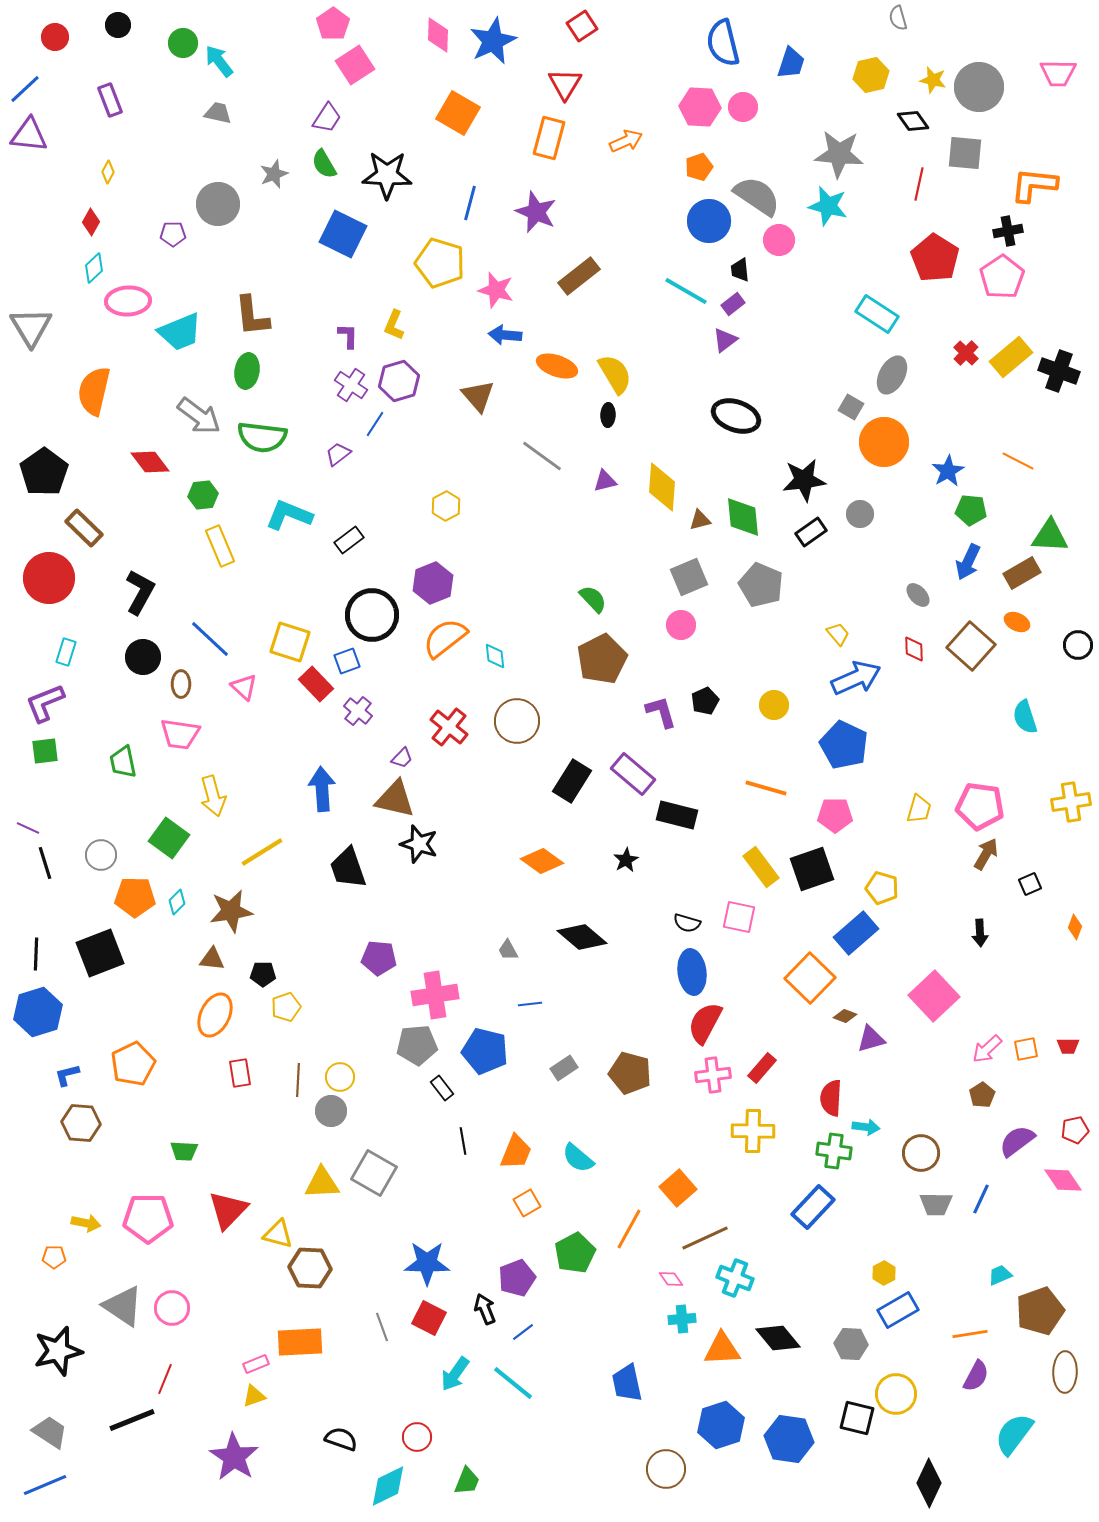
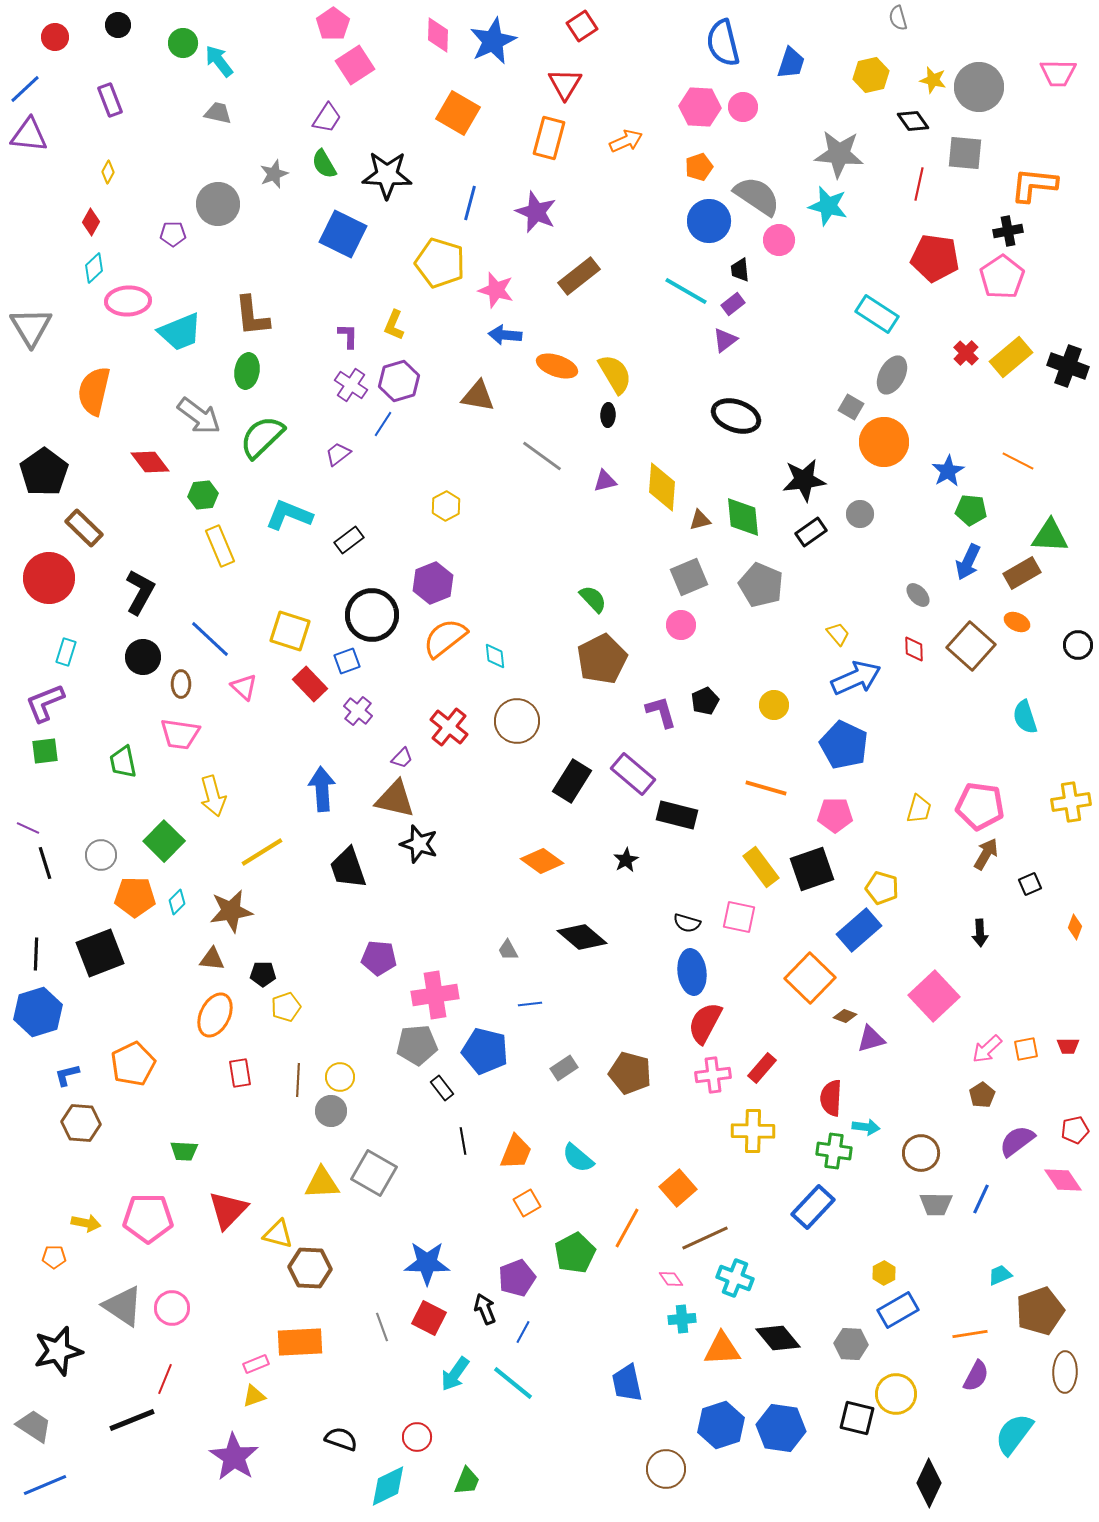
red pentagon at (935, 258): rotated 24 degrees counterclockwise
black cross at (1059, 371): moved 9 px right, 5 px up
brown triangle at (478, 396): rotated 39 degrees counterclockwise
blue line at (375, 424): moved 8 px right
green semicircle at (262, 437): rotated 129 degrees clockwise
yellow square at (290, 642): moved 11 px up
red rectangle at (316, 684): moved 6 px left
green square at (169, 838): moved 5 px left, 3 px down; rotated 9 degrees clockwise
blue rectangle at (856, 933): moved 3 px right, 3 px up
orange line at (629, 1229): moved 2 px left, 1 px up
blue line at (523, 1332): rotated 25 degrees counterclockwise
gray trapezoid at (50, 1432): moved 16 px left, 6 px up
blue hexagon at (789, 1439): moved 8 px left, 11 px up
